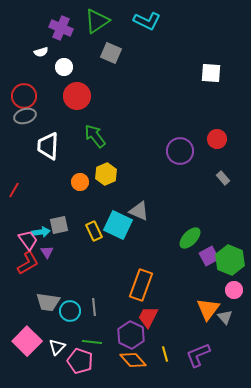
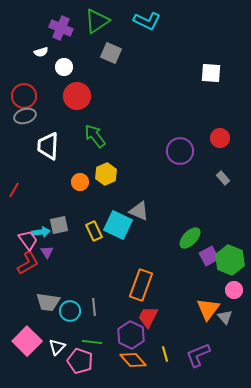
red circle at (217, 139): moved 3 px right, 1 px up
